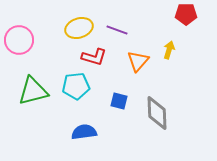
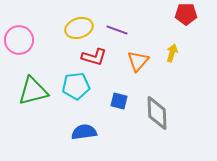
yellow arrow: moved 3 px right, 3 px down
